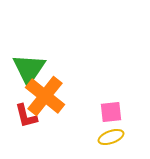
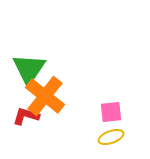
red L-shape: rotated 120 degrees clockwise
